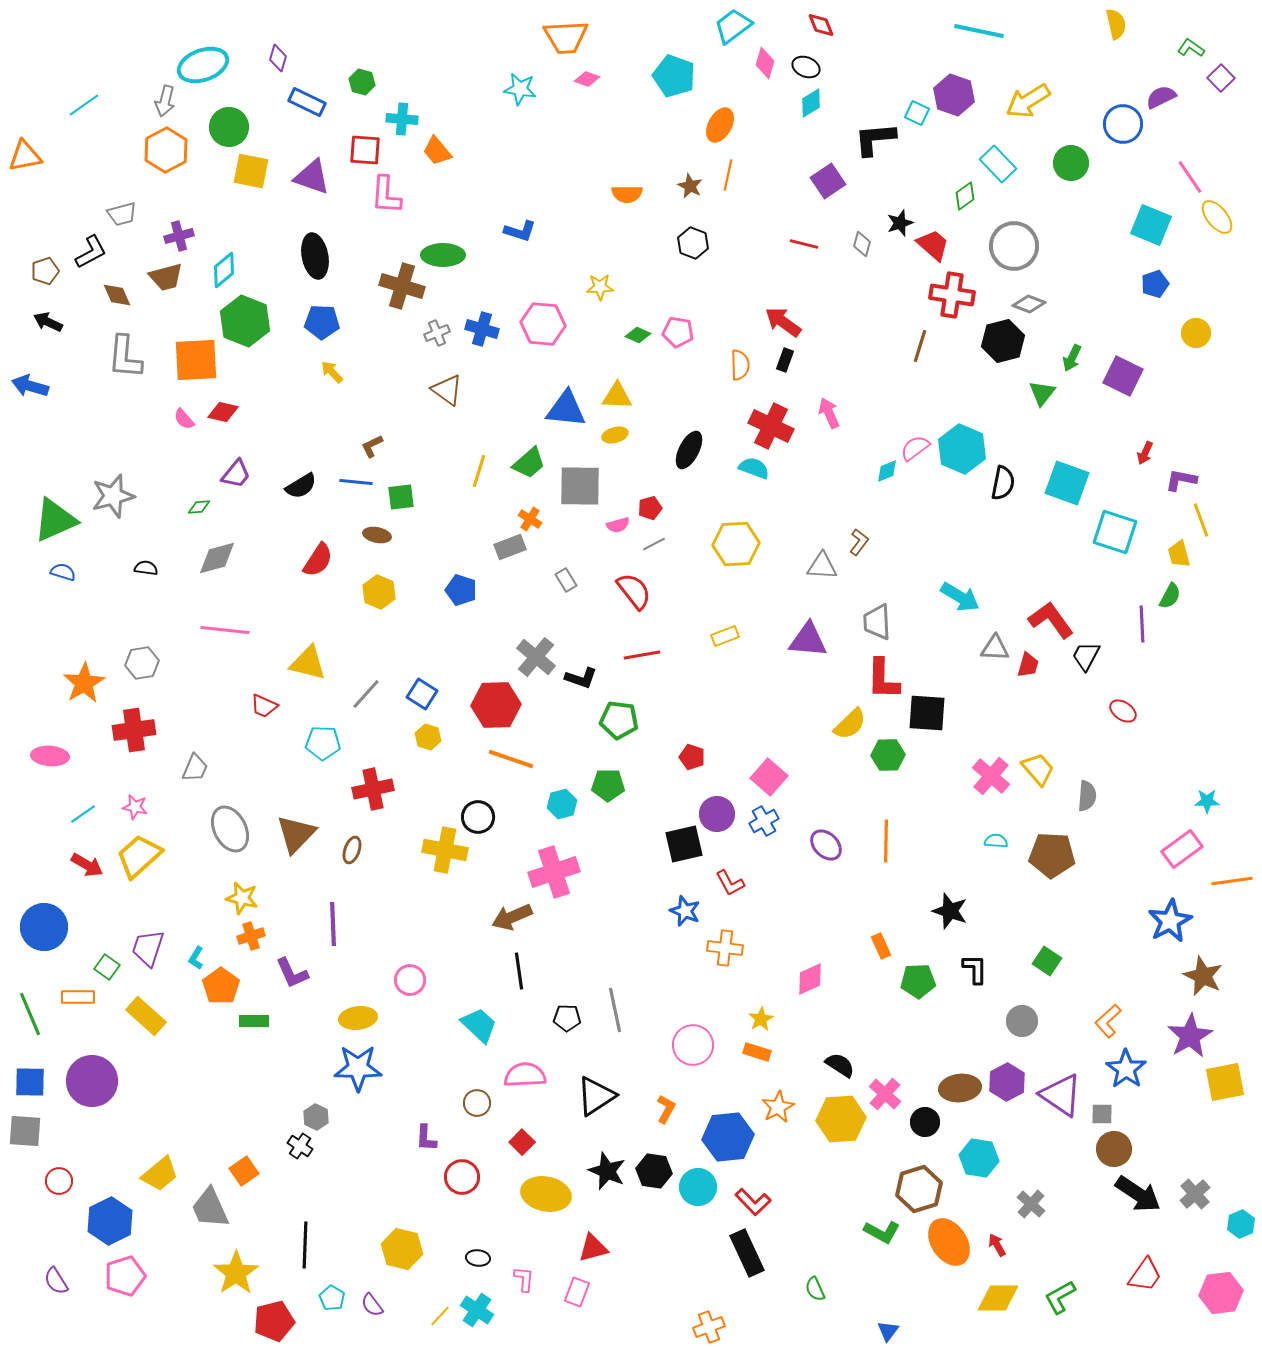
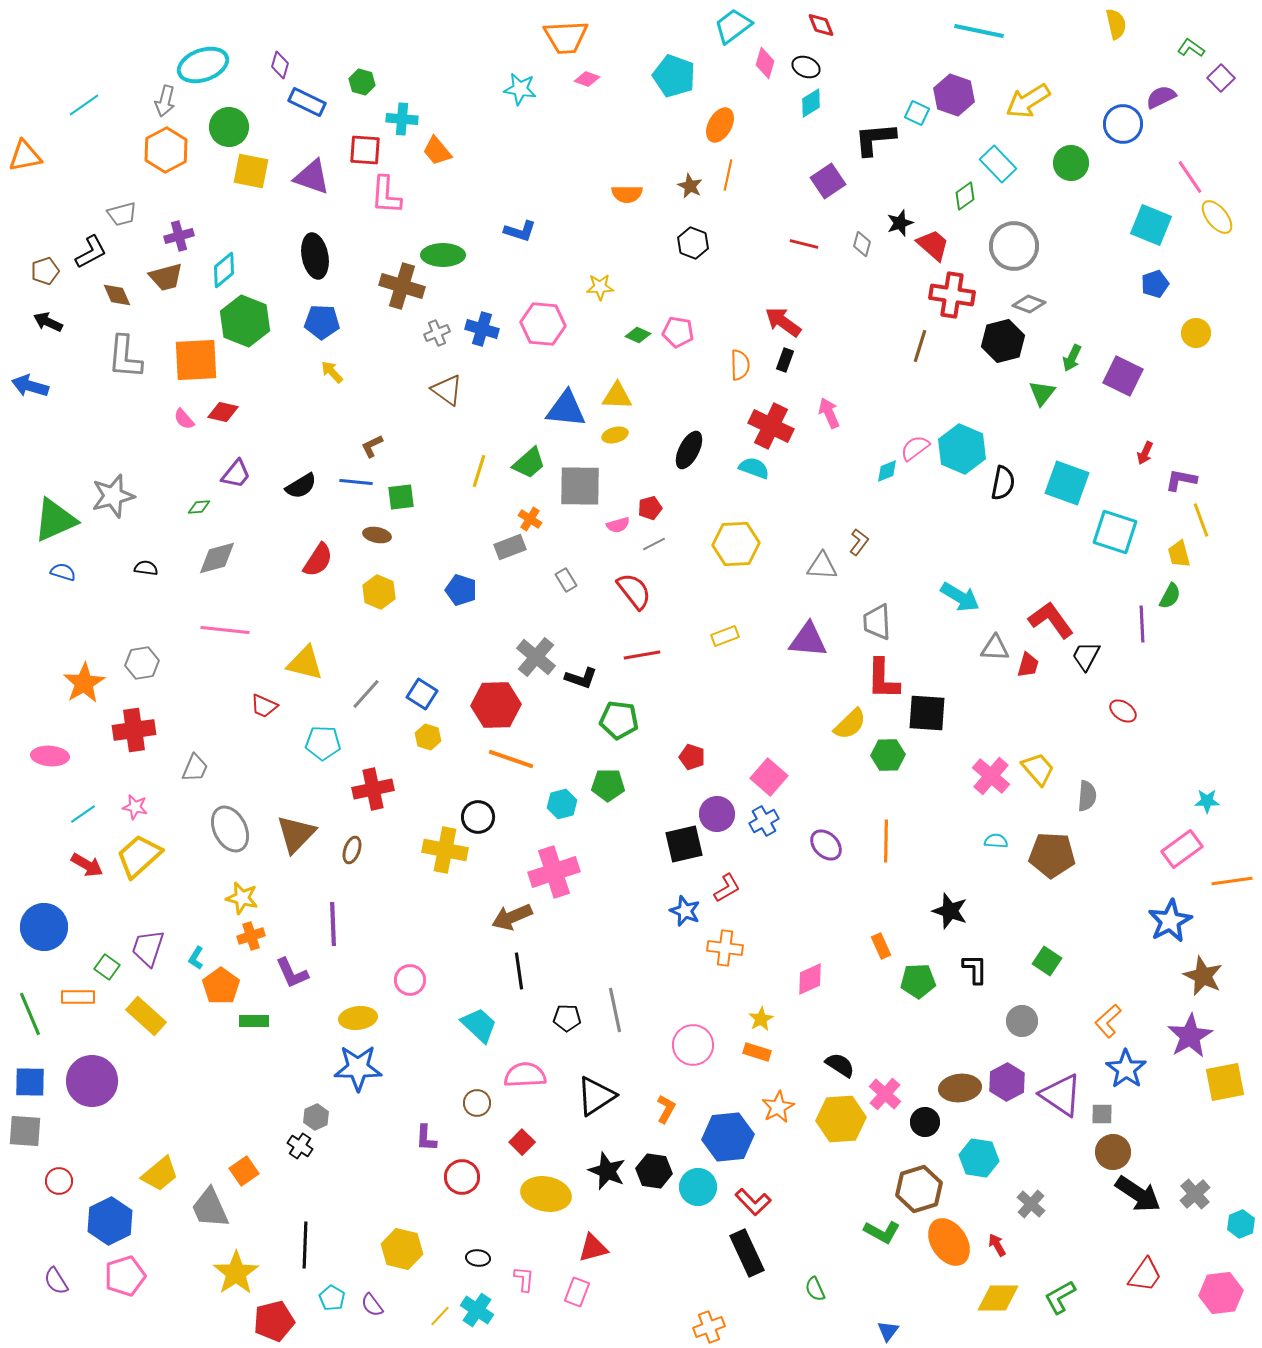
purple diamond at (278, 58): moved 2 px right, 7 px down
yellow triangle at (308, 663): moved 3 px left
red L-shape at (730, 883): moved 3 px left, 5 px down; rotated 92 degrees counterclockwise
gray hexagon at (316, 1117): rotated 10 degrees clockwise
brown circle at (1114, 1149): moved 1 px left, 3 px down
